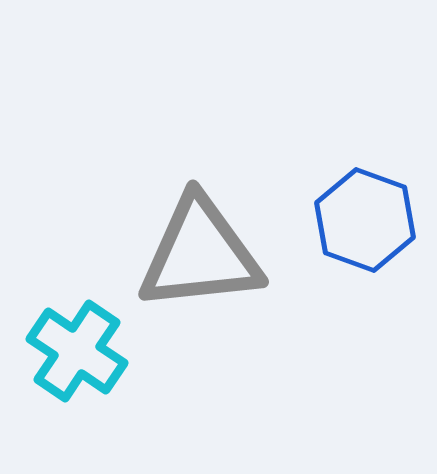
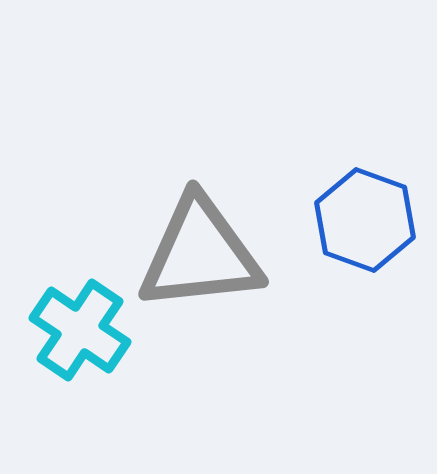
cyan cross: moved 3 px right, 21 px up
